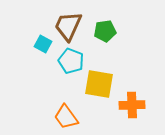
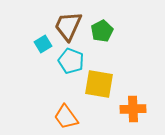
green pentagon: moved 3 px left; rotated 20 degrees counterclockwise
cyan square: rotated 30 degrees clockwise
orange cross: moved 1 px right, 4 px down
